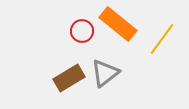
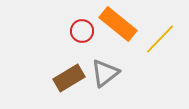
yellow line: moved 2 px left; rotated 8 degrees clockwise
